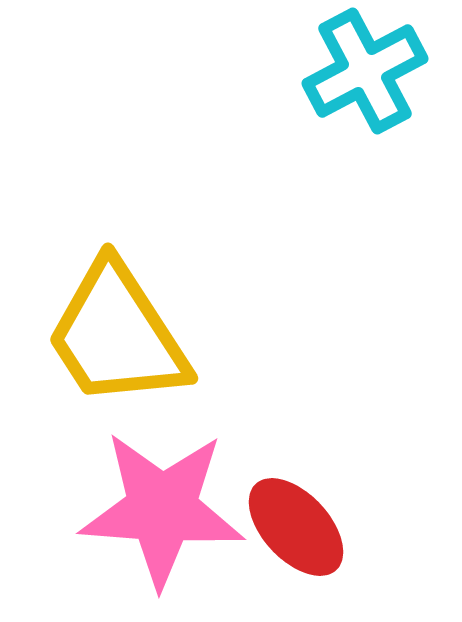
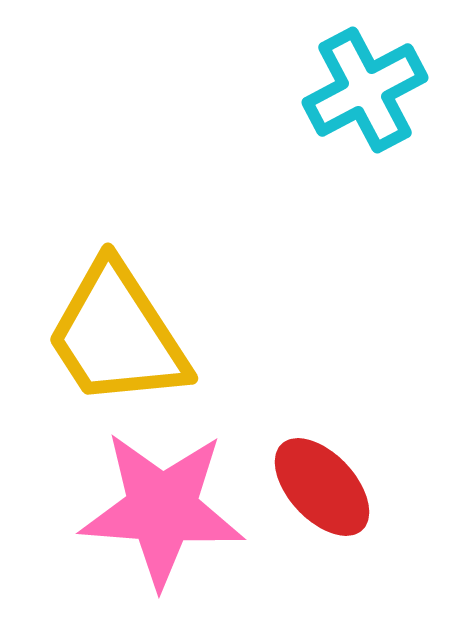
cyan cross: moved 19 px down
red ellipse: moved 26 px right, 40 px up
